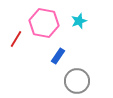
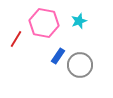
gray circle: moved 3 px right, 16 px up
